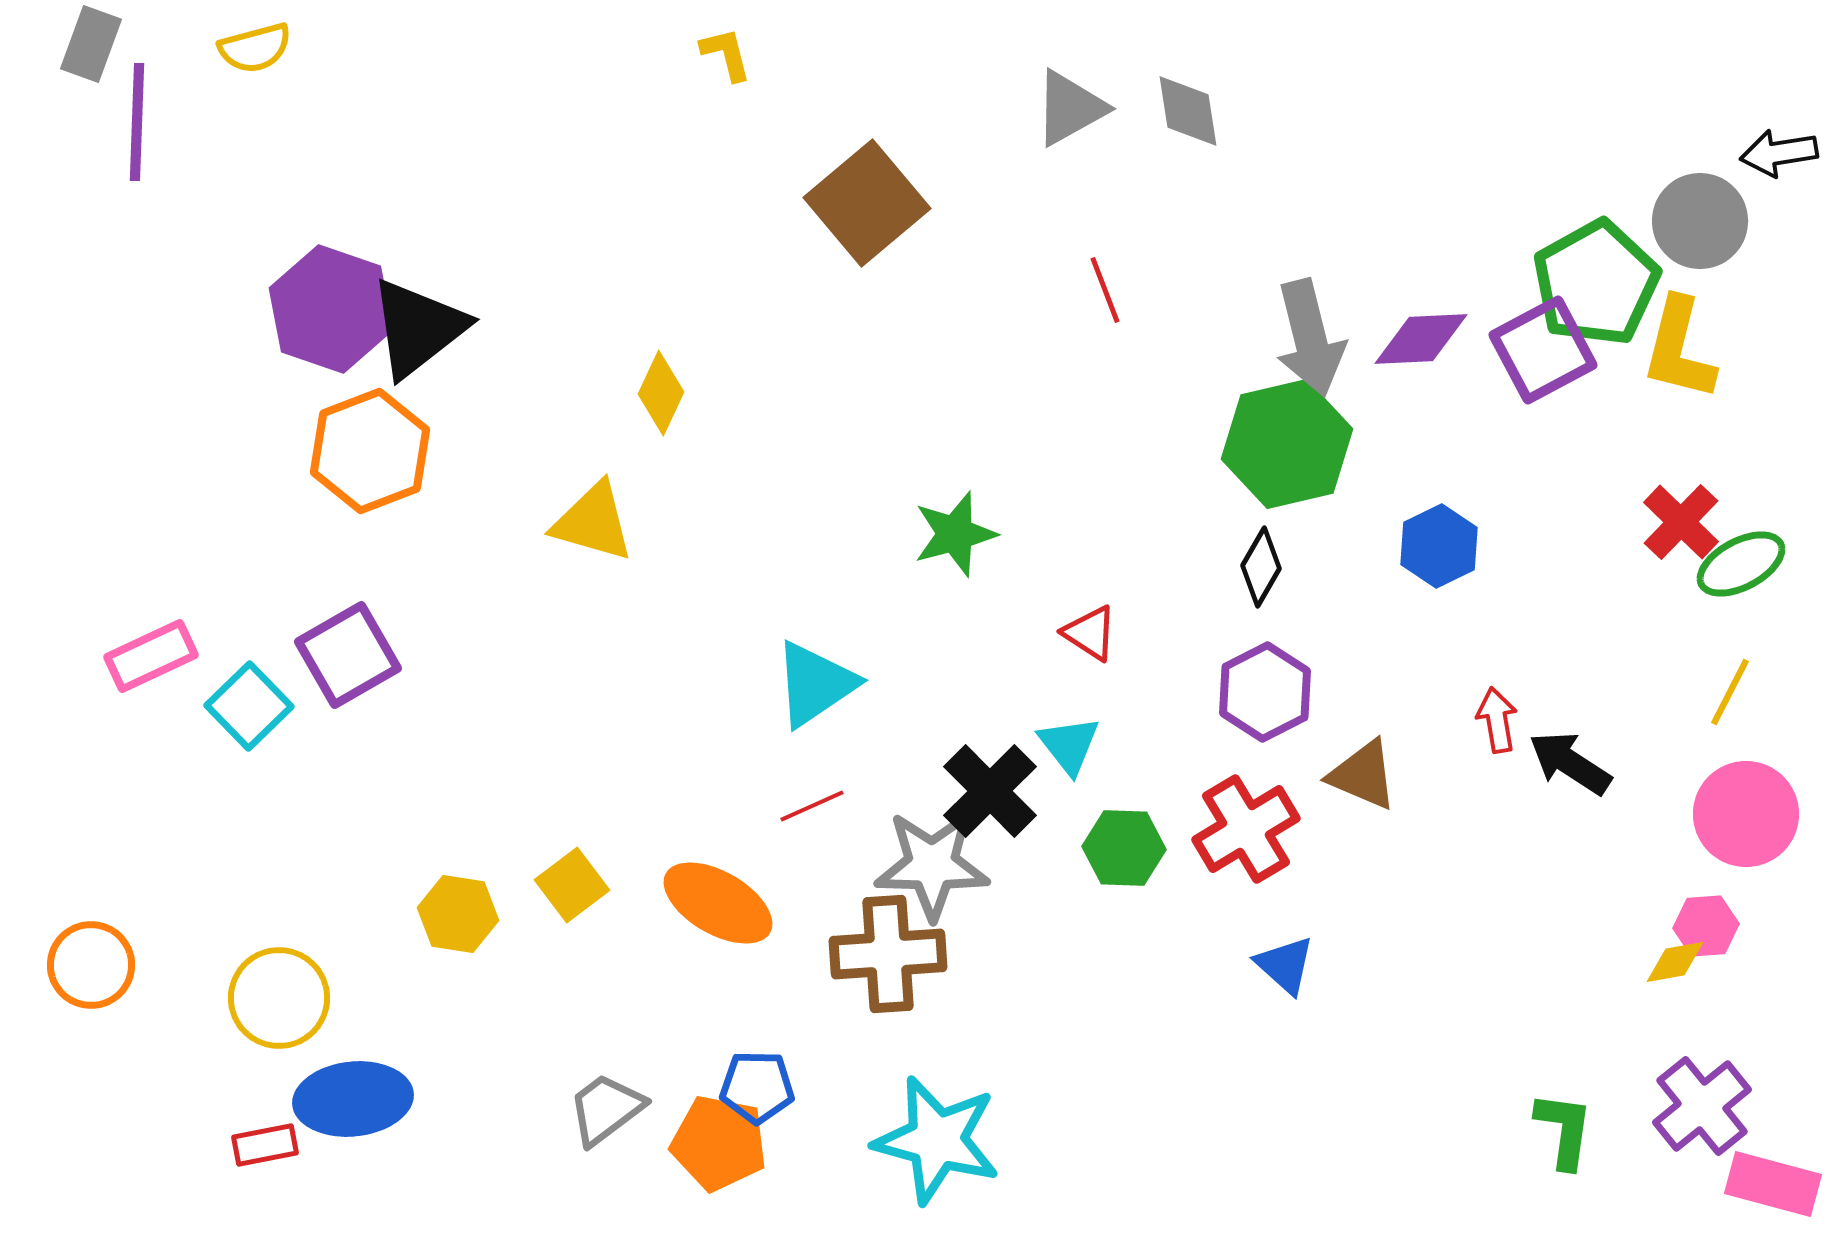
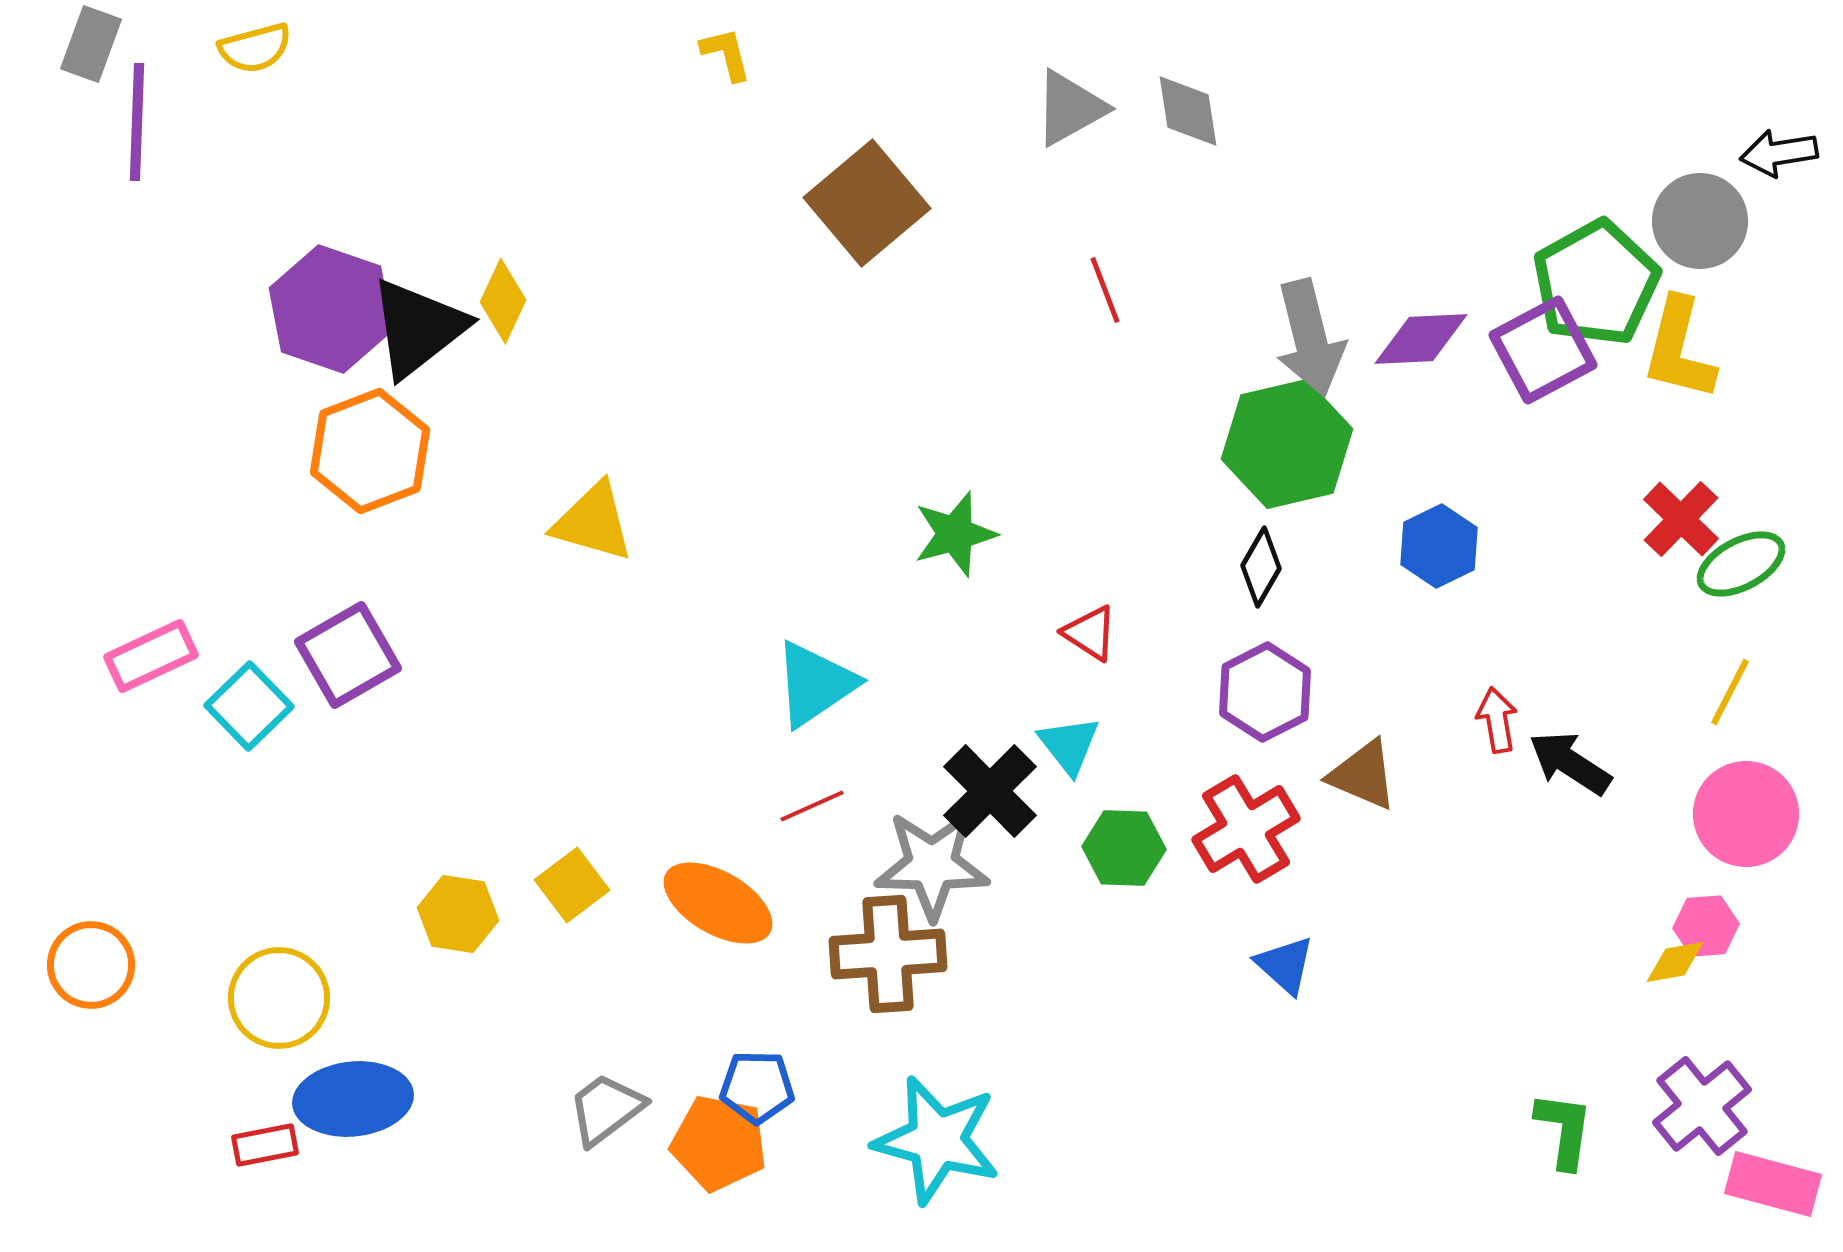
yellow diamond at (661, 393): moved 158 px left, 92 px up
red cross at (1681, 522): moved 3 px up
